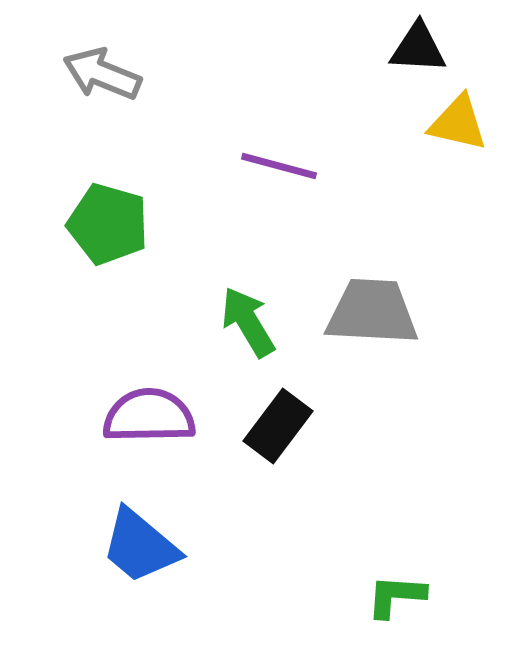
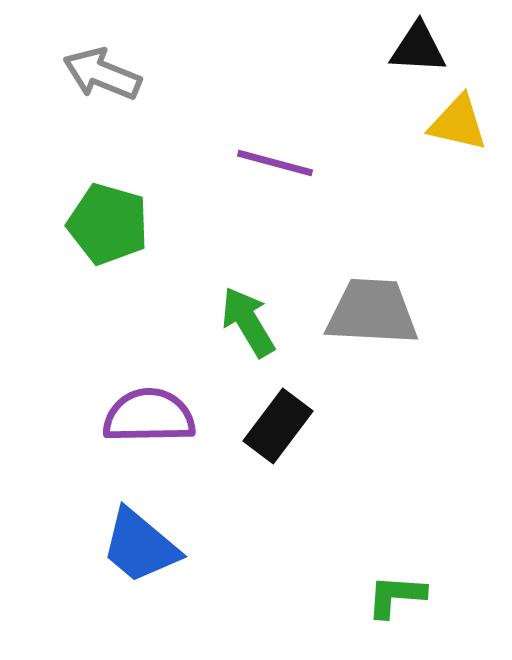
purple line: moved 4 px left, 3 px up
